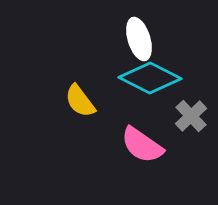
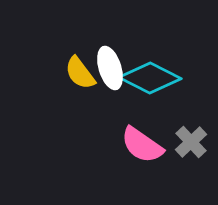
white ellipse: moved 29 px left, 29 px down
yellow semicircle: moved 28 px up
gray cross: moved 26 px down
